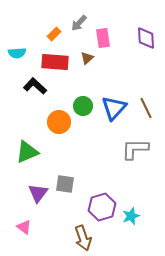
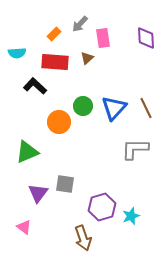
gray arrow: moved 1 px right, 1 px down
